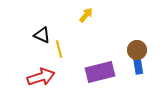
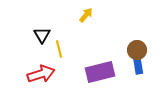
black triangle: rotated 36 degrees clockwise
red arrow: moved 3 px up
